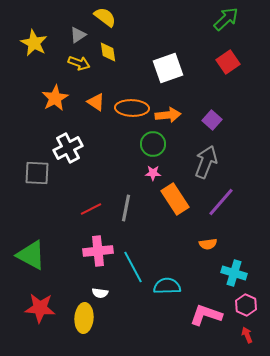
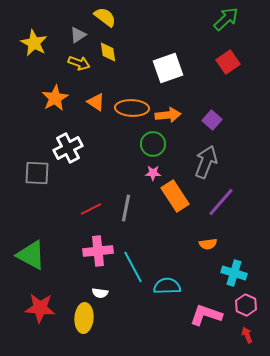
orange rectangle: moved 3 px up
